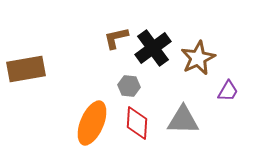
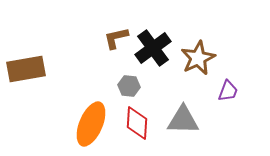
purple trapezoid: rotated 10 degrees counterclockwise
orange ellipse: moved 1 px left, 1 px down
